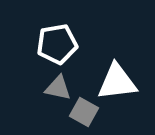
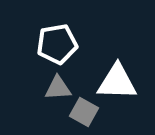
white triangle: rotated 9 degrees clockwise
gray triangle: rotated 16 degrees counterclockwise
